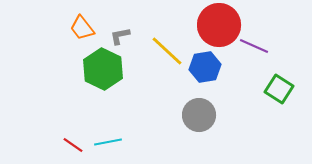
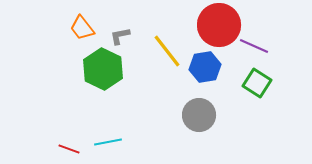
yellow line: rotated 9 degrees clockwise
green square: moved 22 px left, 6 px up
red line: moved 4 px left, 4 px down; rotated 15 degrees counterclockwise
